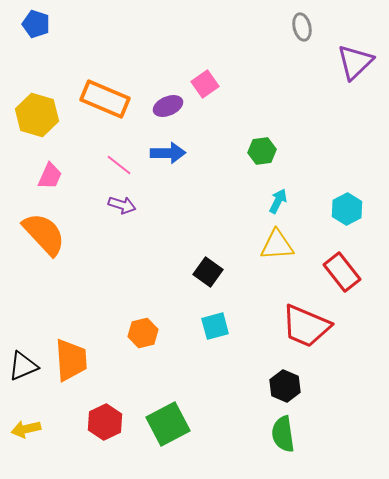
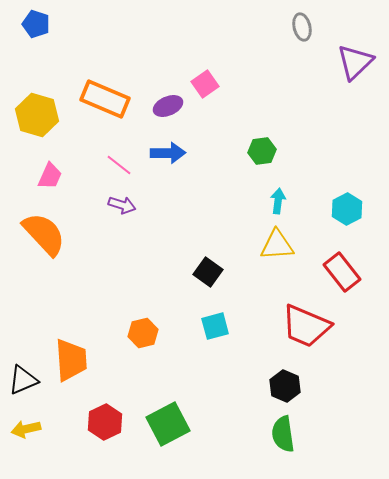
cyan arrow: rotated 20 degrees counterclockwise
black triangle: moved 14 px down
